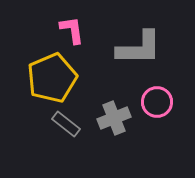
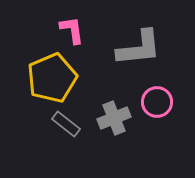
gray L-shape: rotated 6 degrees counterclockwise
